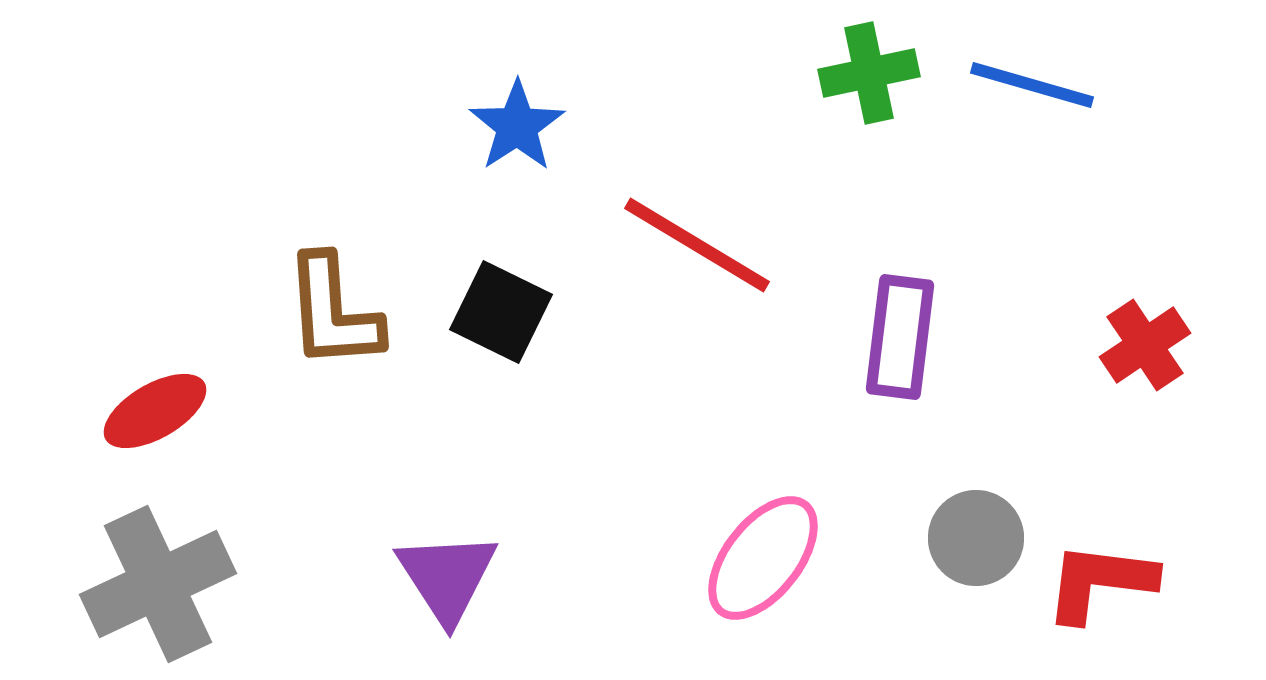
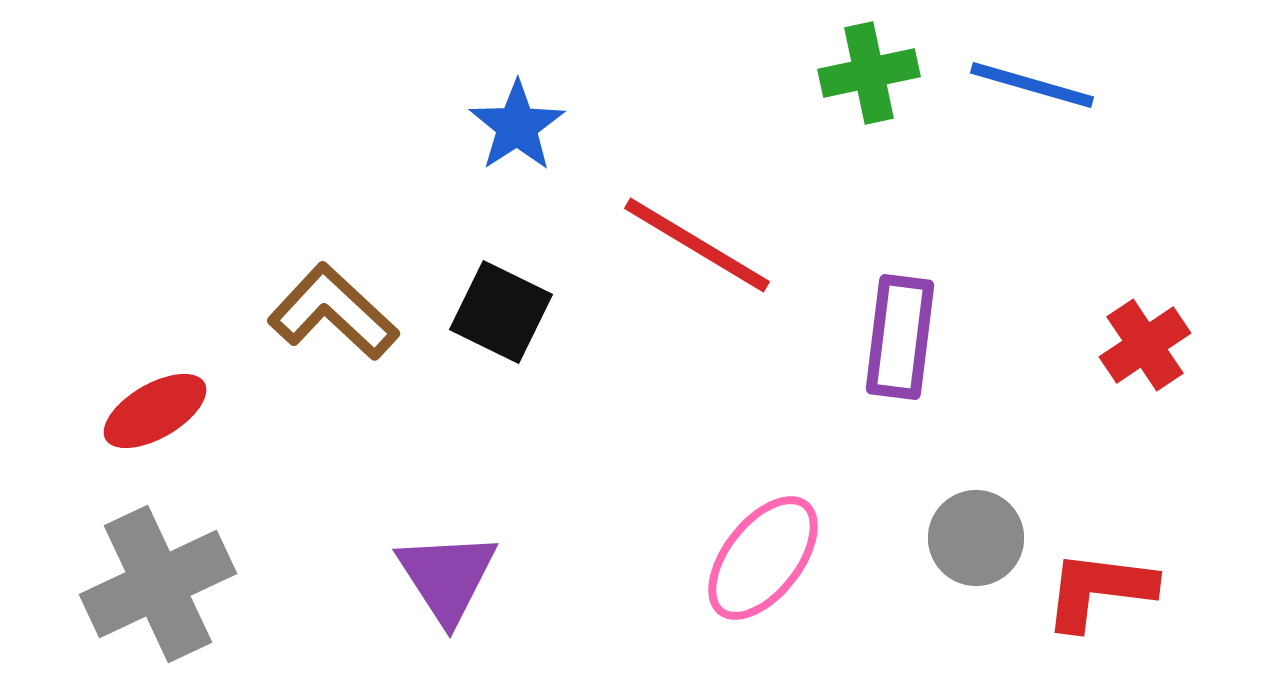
brown L-shape: rotated 137 degrees clockwise
red L-shape: moved 1 px left, 8 px down
